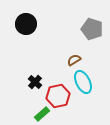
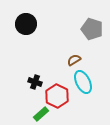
black cross: rotated 24 degrees counterclockwise
red hexagon: moved 1 px left; rotated 20 degrees counterclockwise
green rectangle: moved 1 px left
